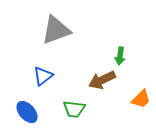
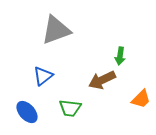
green trapezoid: moved 4 px left, 1 px up
